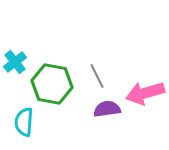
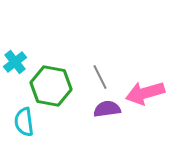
gray line: moved 3 px right, 1 px down
green hexagon: moved 1 px left, 2 px down
cyan semicircle: rotated 12 degrees counterclockwise
